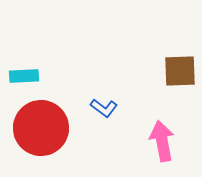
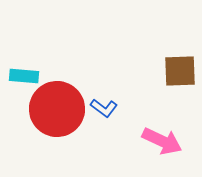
cyan rectangle: rotated 8 degrees clockwise
red circle: moved 16 px right, 19 px up
pink arrow: rotated 126 degrees clockwise
